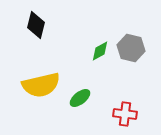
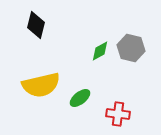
red cross: moved 7 px left
